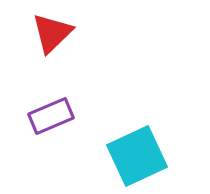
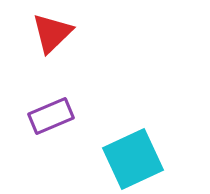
cyan square: moved 4 px left, 3 px down
